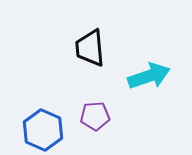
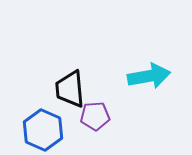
black trapezoid: moved 20 px left, 41 px down
cyan arrow: rotated 9 degrees clockwise
